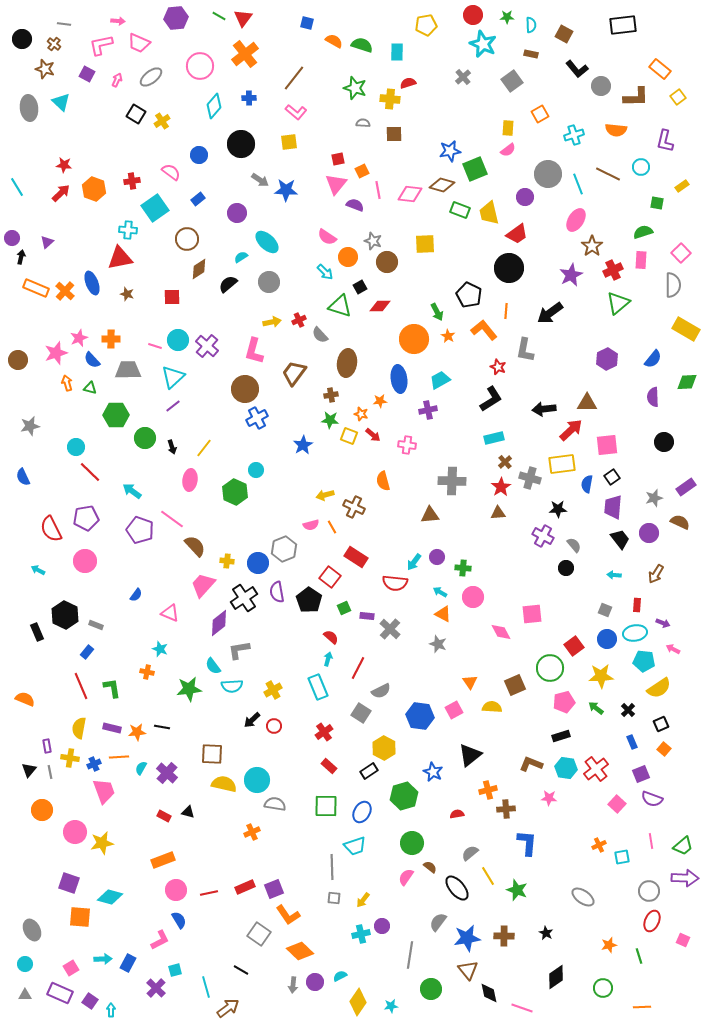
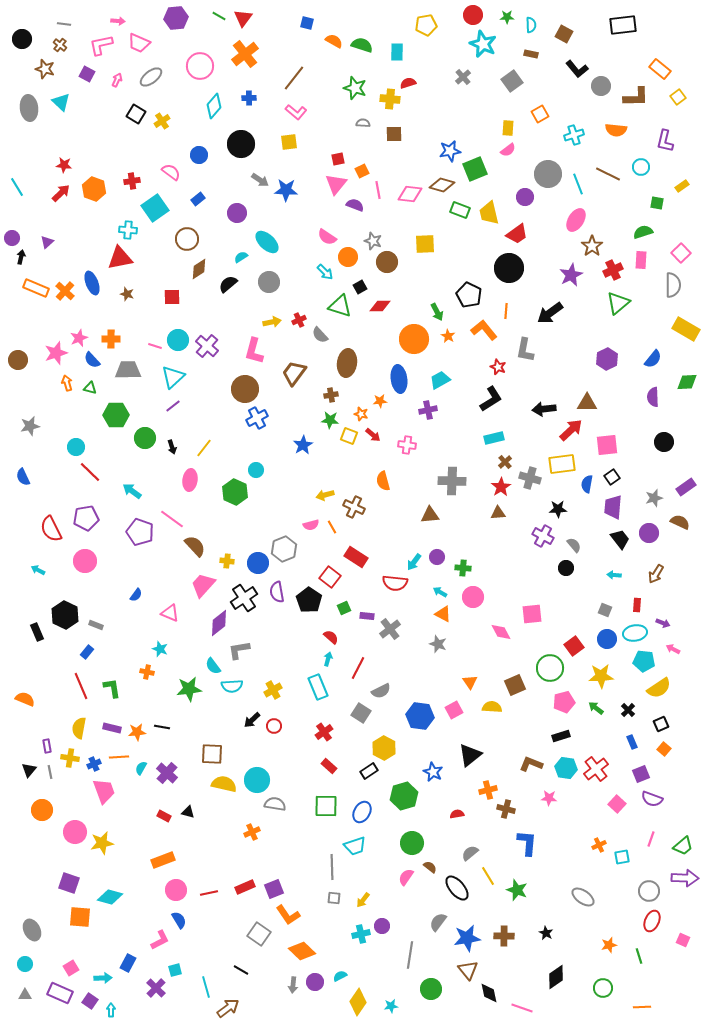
brown cross at (54, 44): moved 6 px right, 1 px down
purple pentagon at (140, 530): moved 2 px down
gray cross at (390, 629): rotated 10 degrees clockwise
brown cross at (506, 809): rotated 18 degrees clockwise
pink line at (651, 841): moved 2 px up; rotated 28 degrees clockwise
orange diamond at (300, 951): moved 2 px right
cyan arrow at (103, 959): moved 19 px down
